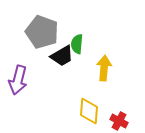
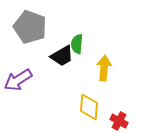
gray pentagon: moved 12 px left, 5 px up
purple arrow: rotated 44 degrees clockwise
yellow diamond: moved 4 px up
